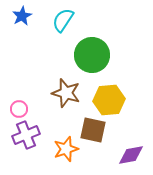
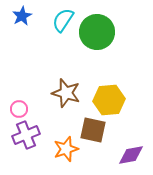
green circle: moved 5 px right, 23 px up
